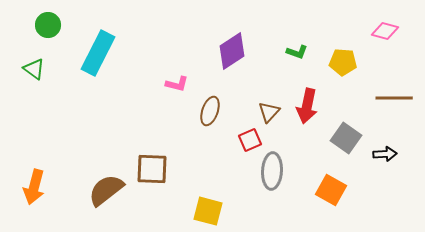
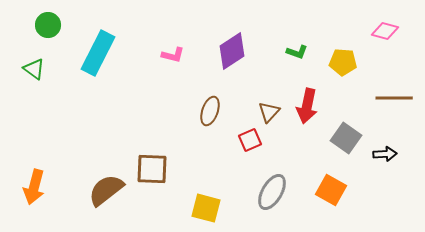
pink L-shape: moved 4 px left, 29 px up
gray ellipse: moved 21 px down; rotated 27 degrees clockwise
yellow square: moved 2 px left, 3 px up
